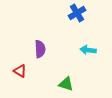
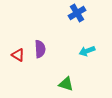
cyan arrow: moved 1 px left, 1 px down; rotated 28 degrees counterclockwise
red triangle: moved 2 px left, 16 px up
